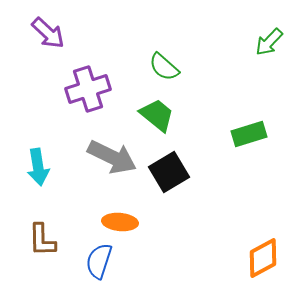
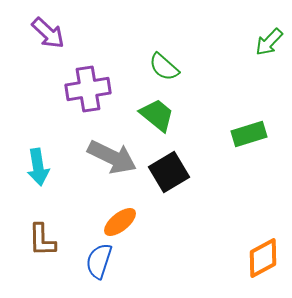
purple cross: rotated 9 degrees clockwise
orange ellipse: rotated 44 degrees counterclockwise
